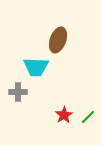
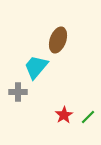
cyan trapezoid: rotated 128 degrees clockwise
